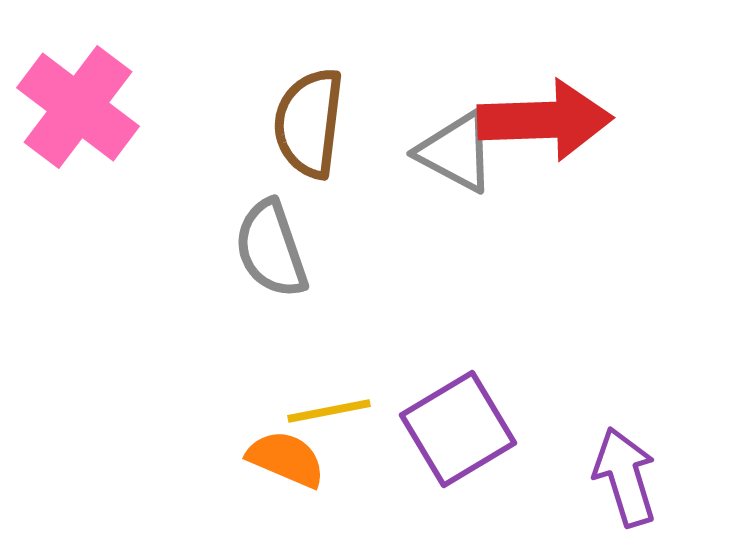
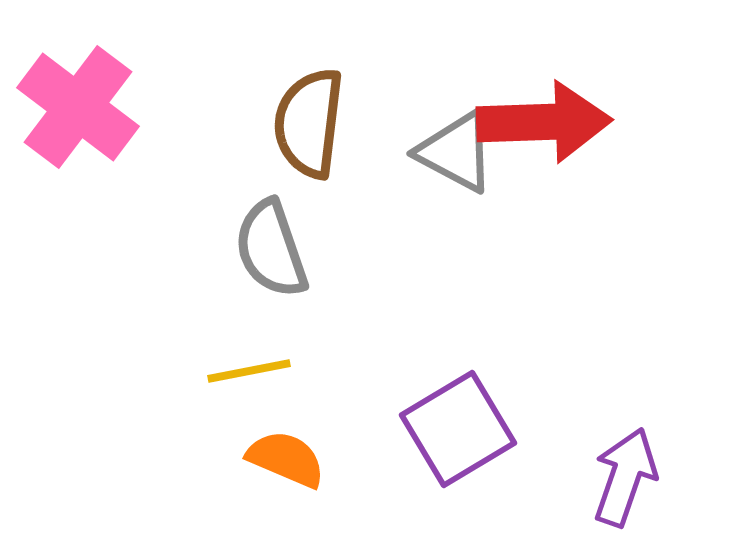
red arrow: moved 1 px left, 2 px down
yellow line: moved 80 px left, 40 px up
purple arrow: rotated 36 degrees clockwise
